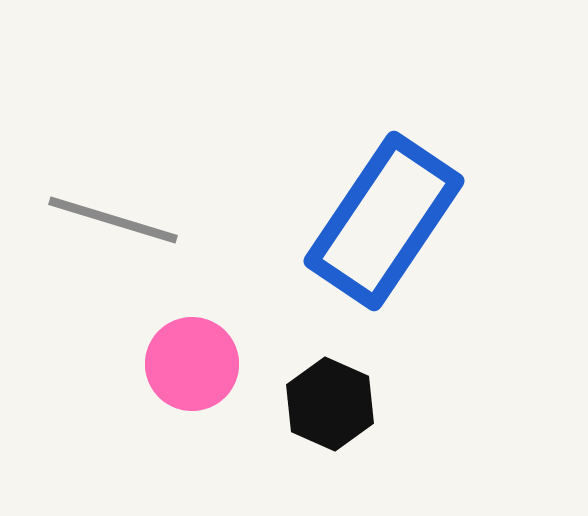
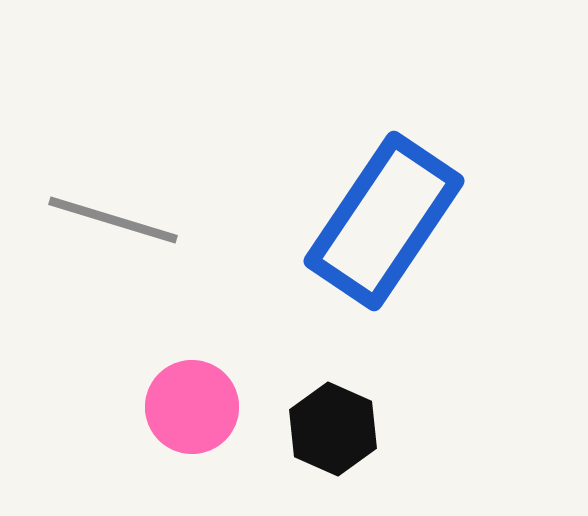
pink circle: moved 43 px down
black hexagon: moved 3 px right, 25 px down
